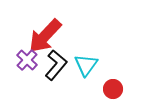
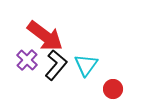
red arrow: rotated 96 degrees counterclockwise
